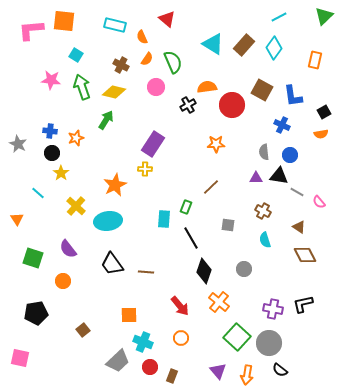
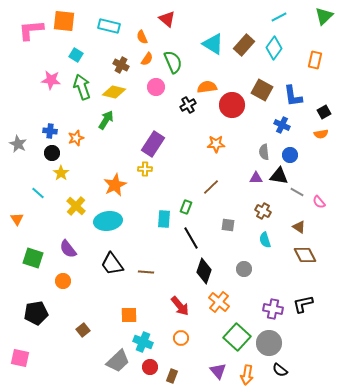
cyan rectangle at (115, 25): moved 6 px left, 1 px down
